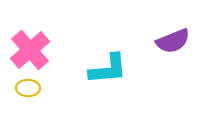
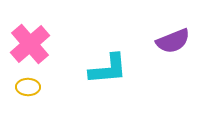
pink cross: moved 6 px up
yellow ellipse: moved 1 px up
